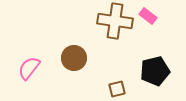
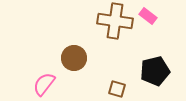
pink semicircle: moved 15 px right, 16 px down
brown square: rotated 30 degrees clockwise
